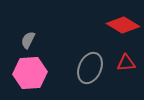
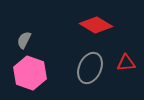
red diamond: moved 27 px left
gray semicircle: moved 4 px left
pink hexagon: rotated 24 degrees clockwise
